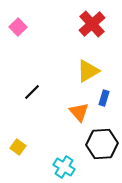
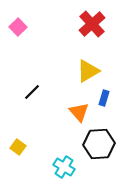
black hexagon: moved 3 px left
